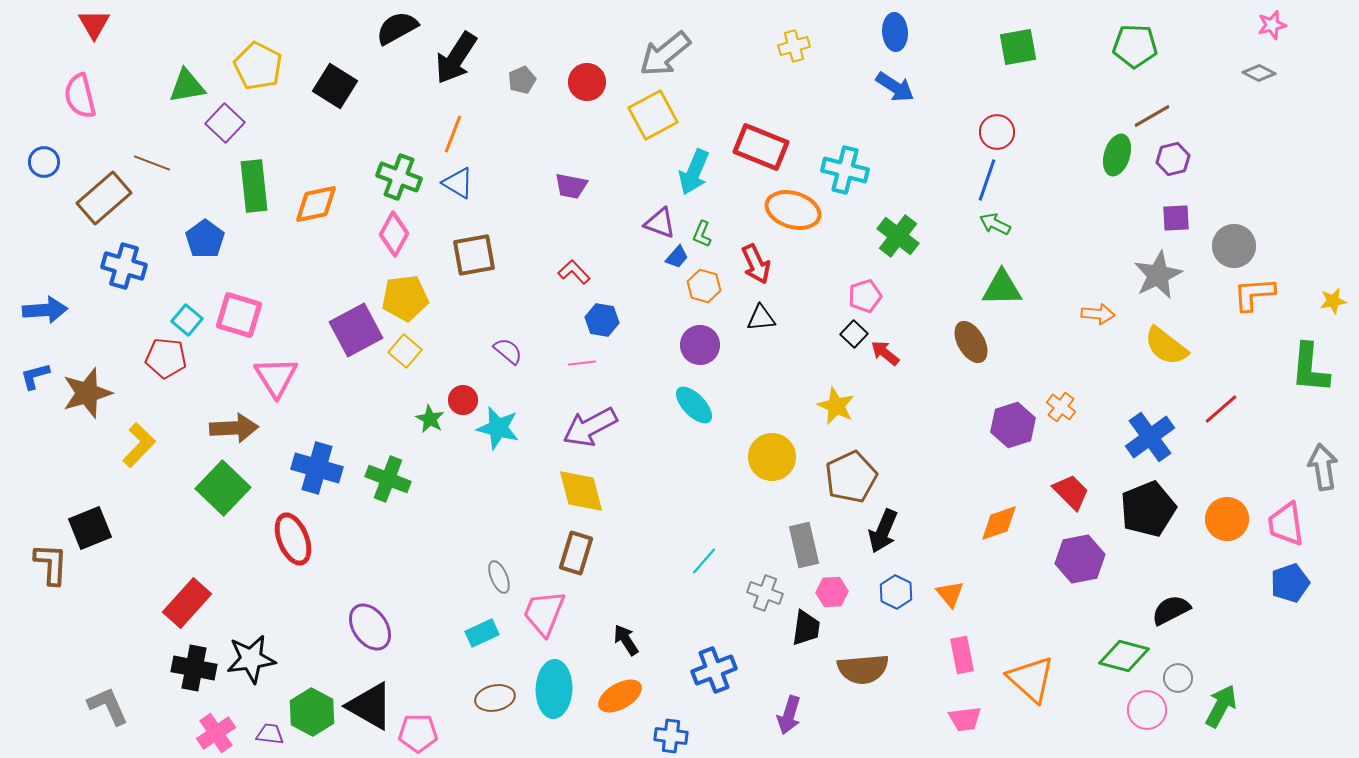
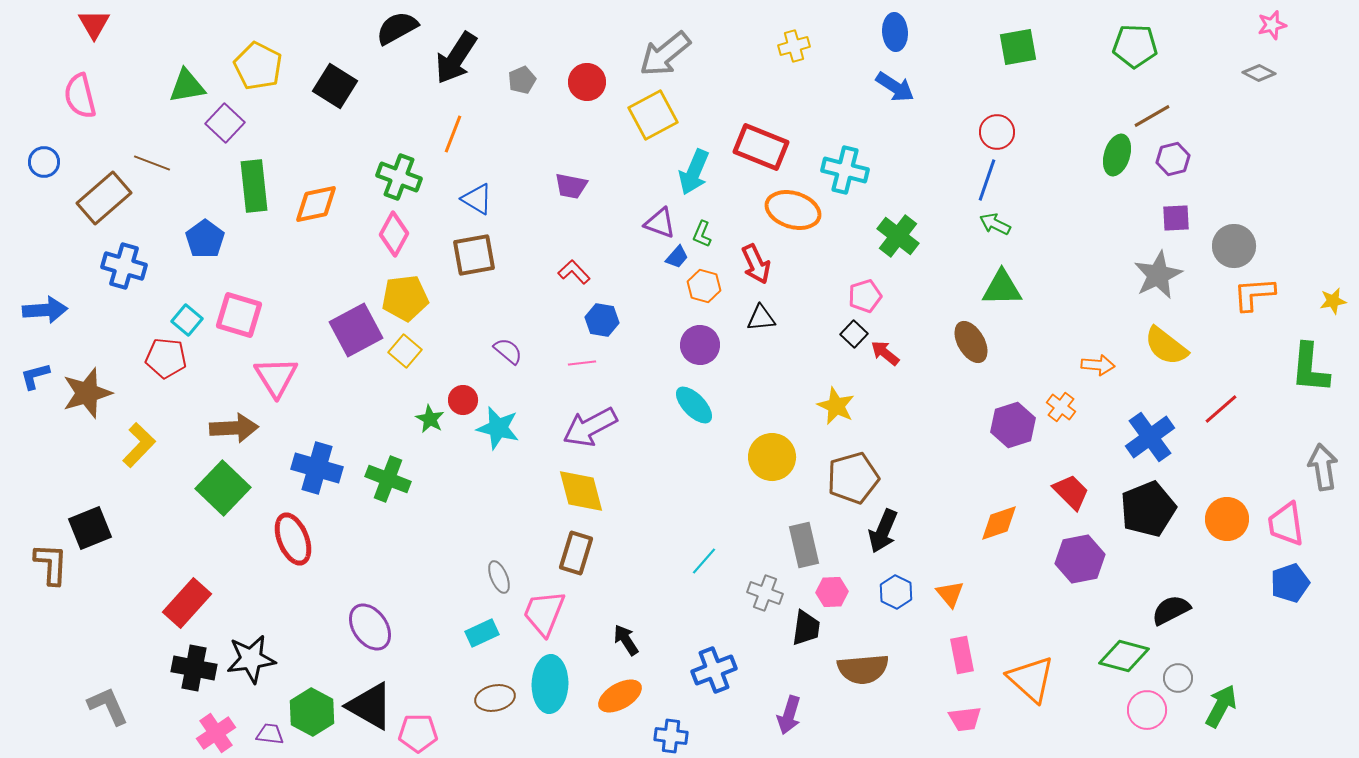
blue triangle at (458, 183): moved 19 px right, 16 px down
orange arrow at (1098, 314): moved 51 px down
brown pentagon at (851, 477): moved 2 px right, 1 px down; rotated 9 degrees clockwise
cyan ellipse at (554, 689): moved 4 px left, 5 px up
